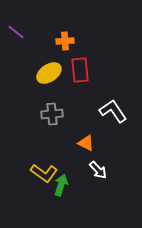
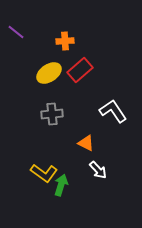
red rectangle: rotated 55 degrees clockwise
